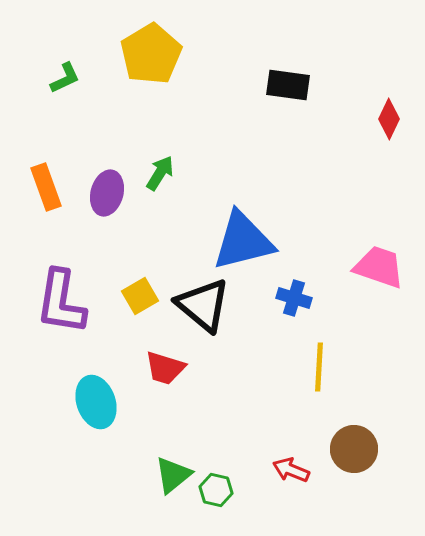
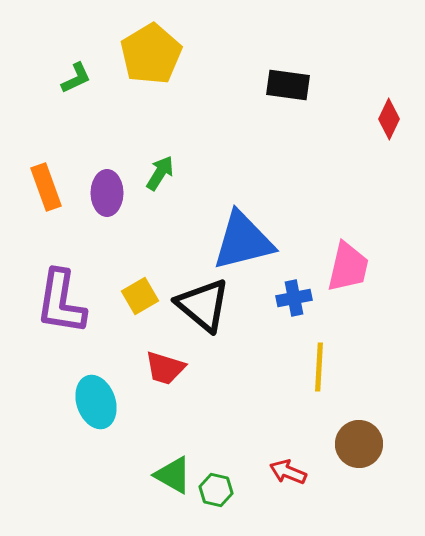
green L-shape: moved 11 px right
purple ellipse: rotated 15 degrees counterclockwise
pink trapezoid: moved 31 px left; rotated 84 degrees clockwise
blue cross: rotated 28 degrees counterclockwise
brown circle: moved 5 px right, 5 px up
red arrow: moved 3 px left, 2 px down
green triangle: rotated 51 degrees counterclockwise
